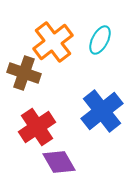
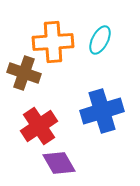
orange cross: rotated 33 degrees clockwise
blue cross: rotated 21 degrees clockwise
red cross: moved 2 px right, 1 px up
purple diamond: moved 1 px down
